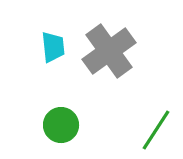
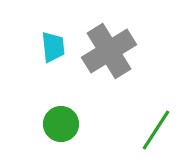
gray cross: rotated 4 degrees clockwise
green circle: moved 1 px up
